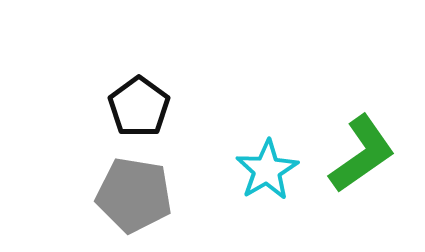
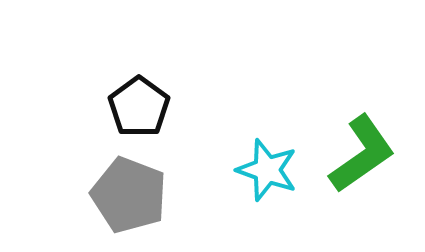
cyan star: rotated 22 degrees counterclockwise
gray pentagon: moved 5 px left; rotated 12 degrees clockwise
